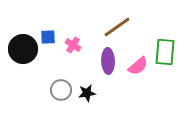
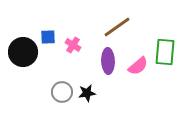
black circle: moved 3 px down
gray circle: moved 1 px right, 2 px down
